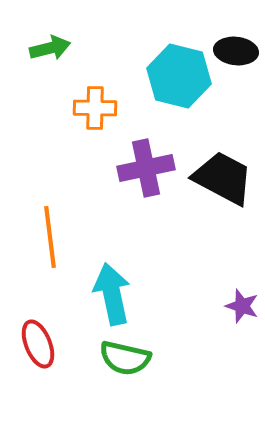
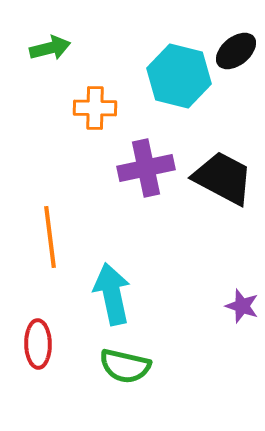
black ellipse: rotated 45 degrees counterclockwise
red ellipse: rotated 21 degrees clockwise
green semicircle: moved 8 px down
